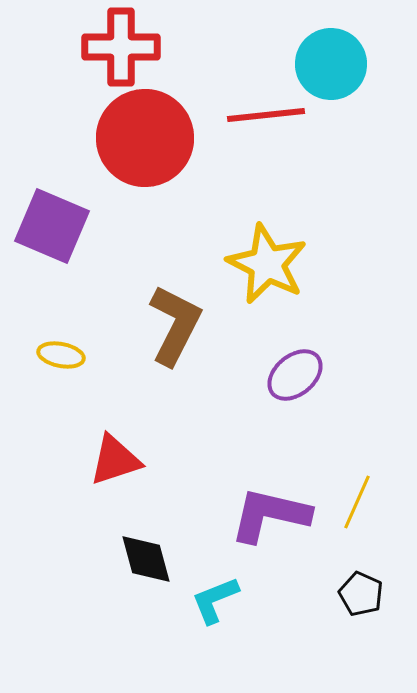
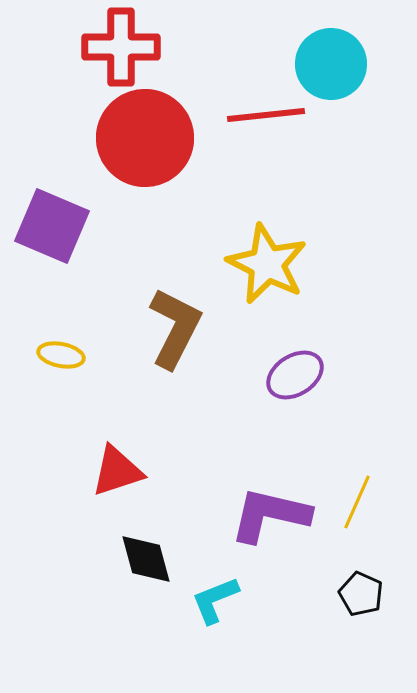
brown L-shape: moved 3 px down
purple ellipse: rotated 8 degrees clockwise
red triangle: moved 2 px right, 11 px down
